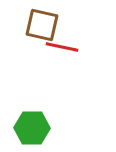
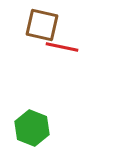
green hexagon: rotated 20 degrees clockwise
